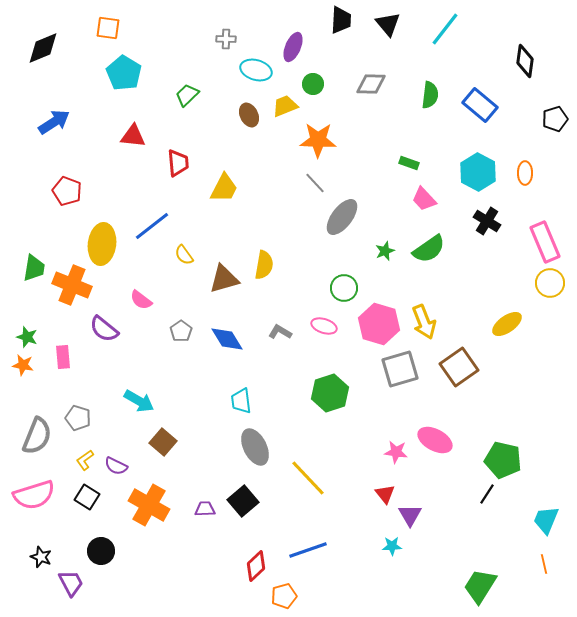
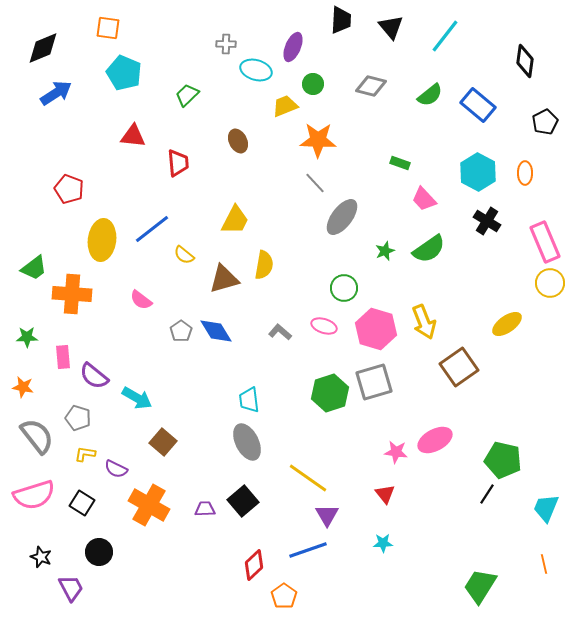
black triangle at (388, 24): moved 3 px right, 3 px down
cyan line at (445, 29): moved 7 px down
gray cross at (226, 39): moved 5 px down
cyan pentagon at (124, 73): rotated 8 degrees counterclockwise
gray diamond at (371, 84): moved 2 px down; rotated 12 degrees clockwise
green semicircle at (430, 95): rotated 44 degrees clockwise
blue rectangle at (480, 105): moved 2 px left
brown ellipse at (249, 115): moved 11 px left, 26 px down
black pentagon at (555, 119): moved 10 px left, 3 px down; rotated 10 degrees counterclockwise
blue arrow at (54, 122): moved 2 px right, 29 px up
green rectangle at (409, 163): moved 9 px left
yellow trapezoid at (224, 188): moved 11 px right, 32 px down
red pentagon at (67, 191): moved 2 px right, 2 px up
blue line at (152, 226): moved 3 px down
yellow ellipse at (102, 244): moved 4 px up
yellow semicircle at (184, 255): rotated 15 degrees counterclockwise
green trapezoid at (34, 268): rotated 44 degrees clockwise
orange cross at (72, 285): moved 9 px down; rotated 18 degrees counterclockwise
pink hexagon at (379, 324): moved 3 px left, 5 px down
purple semicircle at (104, 329): moved 10 px left, 47 px down
gray L-shape at (280, 332): rotated 10 degrees clockwise
green star at (27, 337): rotated 20 degrees counterclockwise
blue diamond at (227, 339): moved 11 px left, 8 px up
orange star at (23, 365): moved 22 px down
gray square at (400, 369): moved 26 px left, 13 px down
cyan arrow at (139, 401): moved 2 px left, 3 px up
cyan trapezoid at (241, 401): moved 8 px right, 1 px up
gray semicircle at (37, 436): rotated 60 degrees counterclockwise
pink ellipse at (435, 440): rotated 56 degrees counterclockwise
gray ellipse at (255, 447): moved 8 px left, 5 px up
yellow L-shape at (85, 460): moved 6 px up; rotated 45 degrees clockwise
purple semicircle at (116, 466): moved 3 px down
yellow line at (308, 478): rotated 12 degrees counterclockwise
black square at (87, 497): moved 5 px left, 6 px down
purple triangle at (410, 515): moved 83 px left
cyan trapezoid at (546, 520): moved 12 px up
cyan star at (392, 546): moved 9 px left, 3 px up
black circle at (101, 551): moved 2 px left, 1 px down
red diamond at (256, 566): moved 2 px left, 1 px up
purple trapezoid at (71, 583): moved 5 px down
orange pentagon at (284, 596): rotated 20 degrees counterclockwise
